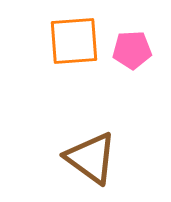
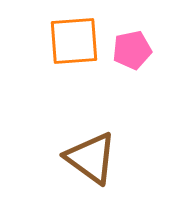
pink pentagon: rotated 9 degrees counterclockwise
